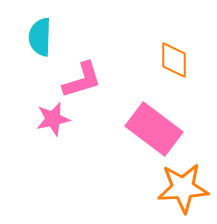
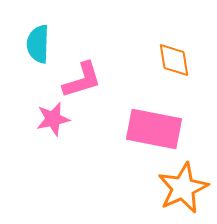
cyan semicircle: moved 2 px left, 7 px down
orange diamond: rotated 9 degrees counterclockwise
pink rectangle: rotated 26 degrees counterclockwise
orange star: rotated 21 degrees counterclockwise
